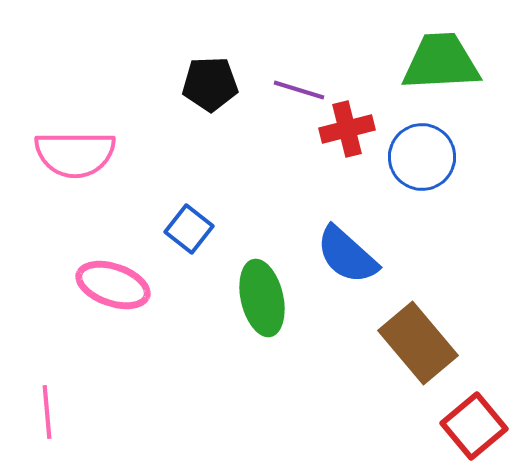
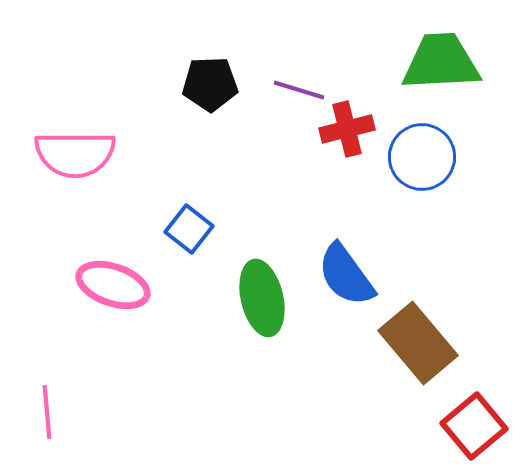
blue semicircle: moved 1 px left, 20 px down; rotated 12 degrees clockwise
